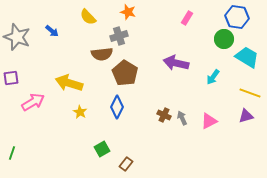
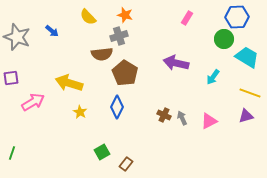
orange star: moved 3 px left, 3 px down
blue hexagon: rotated 10 degrees counterclockwise
green square: moved 3 px down
